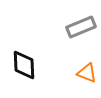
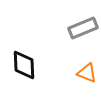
gray rectangle: moved 2 px right, 1 px down
